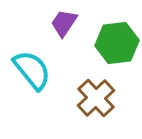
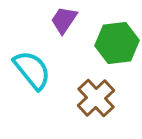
purple trapezoid: moved 3 px up
